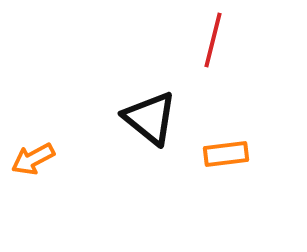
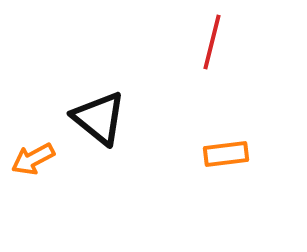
red line: moved 1 px left, 2 px down
black triangle: moved 51 px left
